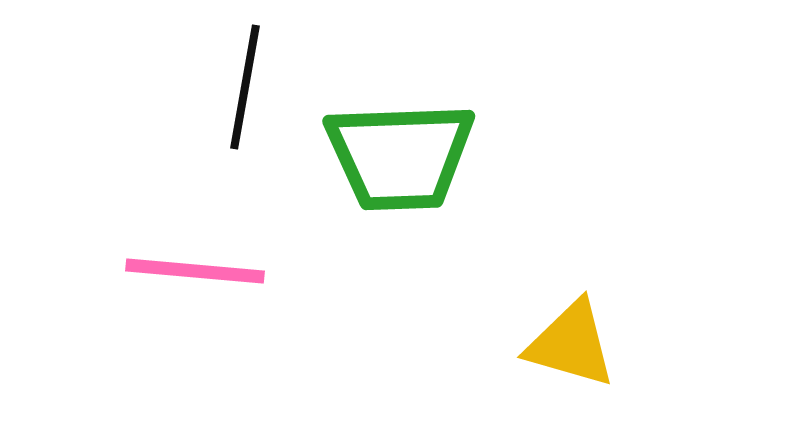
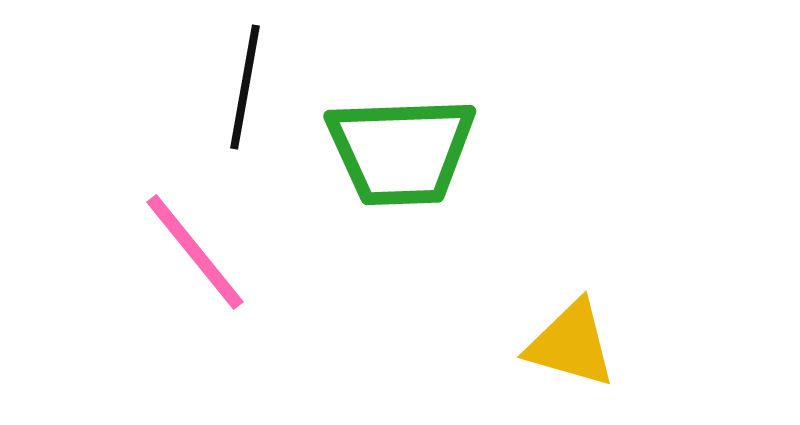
green trapezoid: moved 1 px right, 5 px up
pink line: moved 19 px up; rotated 46 degrees clockwise
